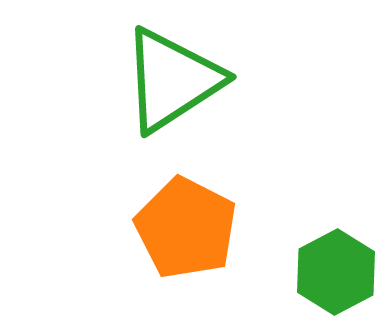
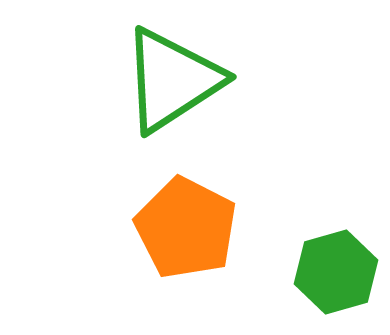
green hexagon: rotated 12 degrees clockwise
